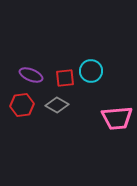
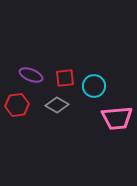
cyan circle: moved 3 px right, 15 px down
red hexagon: moved 5 px left
